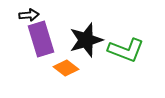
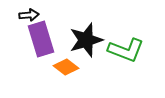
orange diamond: moved 1 px up
